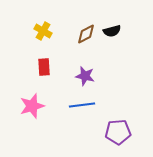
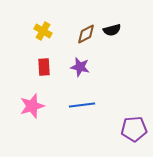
black semicircle: moved 1 px up
purple star: moved 5 px left, 9 px up
purple pentagon: moved 16 px right, 3 px up
